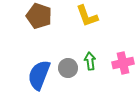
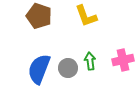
yellow L-shape: moved 1 px left
pink cross: moved 3 px up
blue semicircle: moved 6 px up
